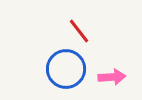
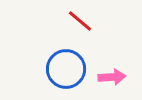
red line: moved 1 px right, 10 px up; rotated 12 degrees counterclockwise
